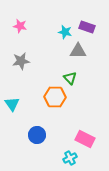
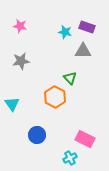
gray triangle: moved 5 px right
orange hexagon: rotated 25 degrees clockwise
